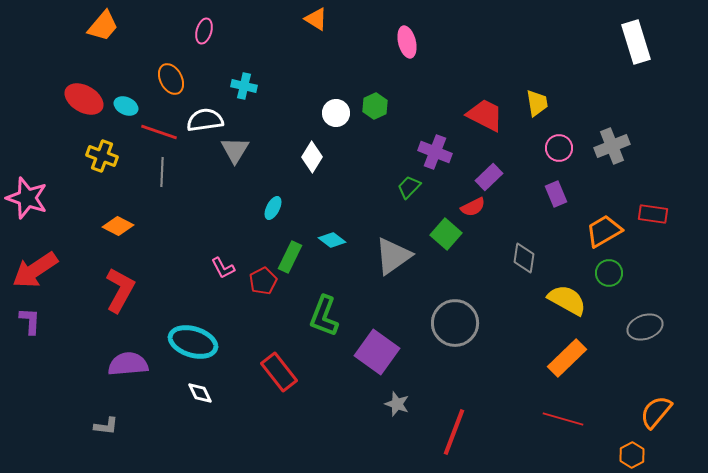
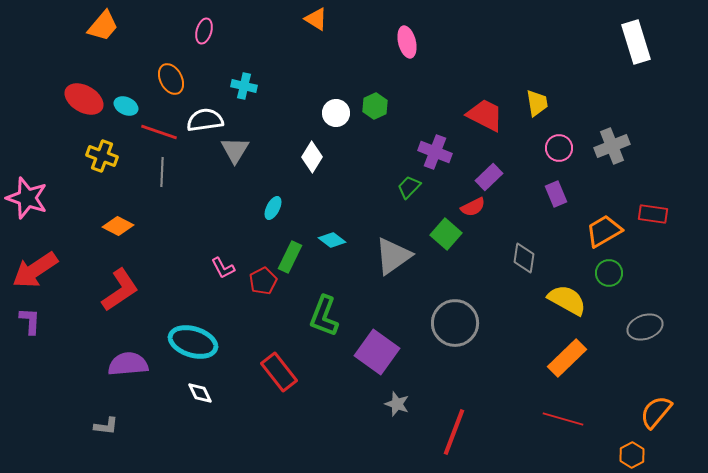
red L-shape at (120, 290): rotated 27 degrees clockwise
